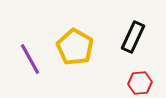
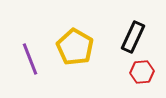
purple line: rotated 8 degrees clockwise
red hexagon: moved 2 px right, 11 px up
